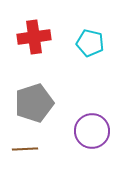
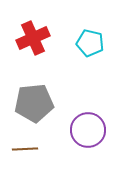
red cross: moved 1 px left, 1 px down; rotated 16 degrees counterclockwise
gray pentagon: rotated 12 degrees clockwise
purple circle: moved 4 px left, 1 px up
